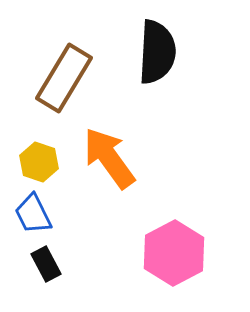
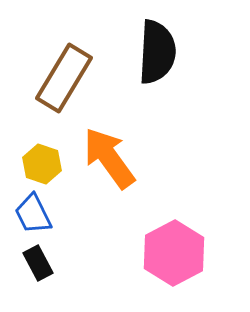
yellow hexagon: moved 3 px right, 2 px down
black rectangle: moved 8 px left, 1 px up
